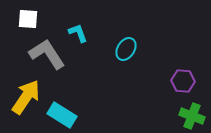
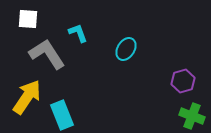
purple hexagon: rotated 20 degrees counterclockwise
yellow arrow: moved 1 px right
cyan rectangle: rotated 36 degrees clockwise
